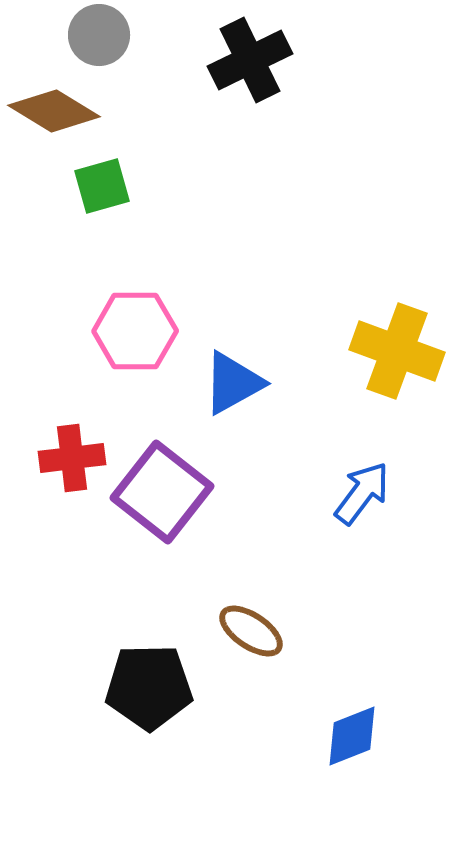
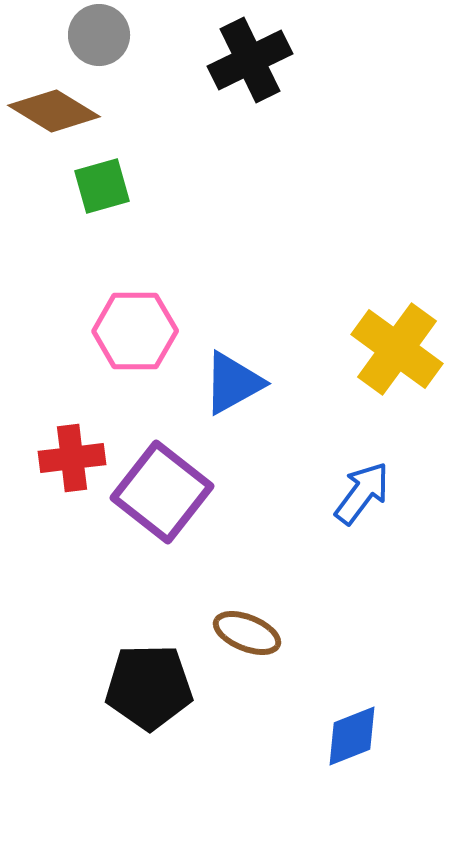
yellow cross: moved 2 px up; rotated 16 degrees clockwise
brown ellipse: moved 4 px left, 2 px down; rotated 12 degrees counterclockwise
